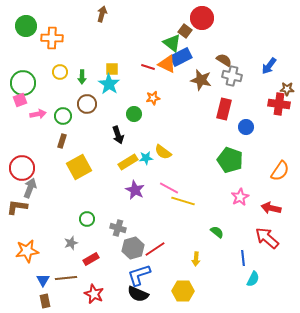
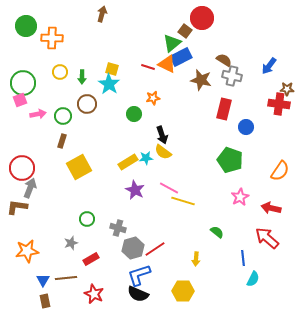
green triangle at (172, 43): rotated 42 degrees clockwise
yellow square at (112, 69): rotated 16 degrees clockwise
black arrow at (118, 135): moved 44 px right
